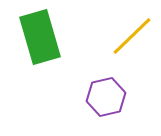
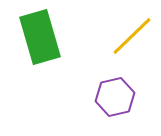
purple hexagon: moved 9 px right
